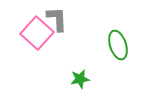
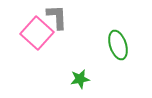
gray L-shape: moved 2 px up
